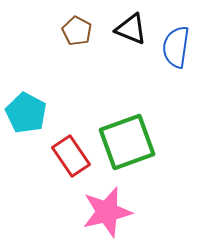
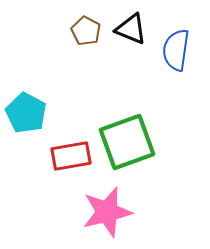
brown pentagon: moved 9 px right
blue semicircle: moved 3 px down
red rectangle: rotated 66 degrees counterclockwise
